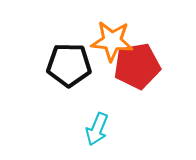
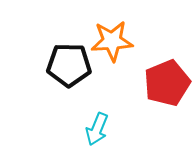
orange star: rotated 9 degrees counterclockwise
red pentagon: moved 30 px right, 17 px down; rotated 12 degrees counterclockwise
